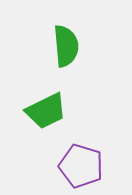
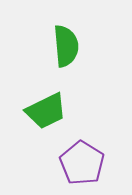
purple pentagon: moved 1 px right, 3 px up; rotated 15 degrees clockwise
